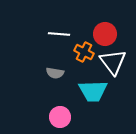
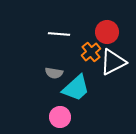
red circle: moved 2 px right, 2 px up
orange cross: moved 7 px right; rotated 24 degrees clockwise
white triangle: rotated 40 degrees clockwise
gray semicircle: moved 1 px left
cyan trapezoid: moved 17 px left, 3 px up; rotated 40 degrees counterclockwise
